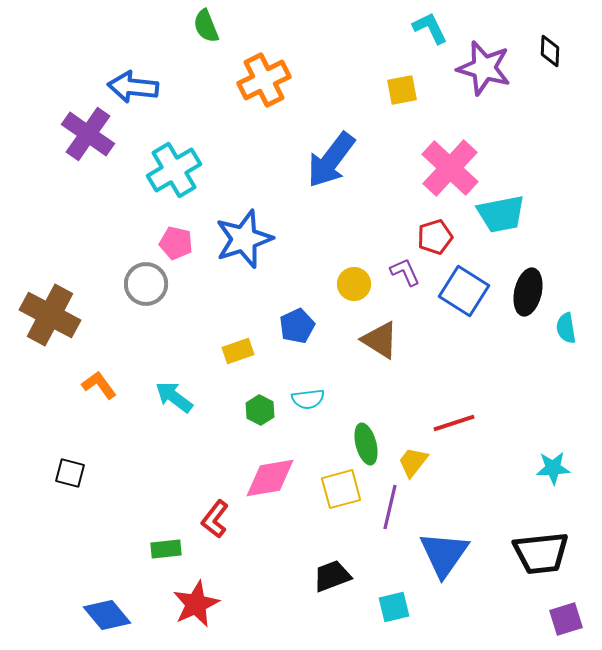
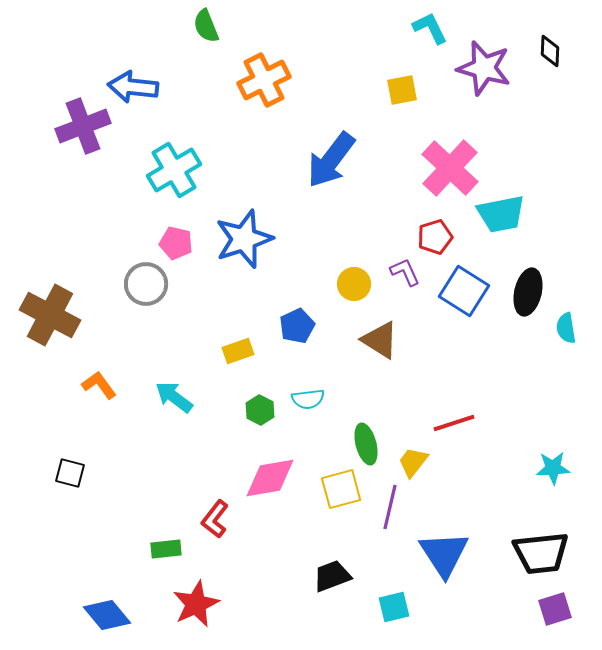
purple cross at (88, 134): moved 5 px left, 8 px up; rotated 34 degrees clockwise
blue triangle at (444, 554): rotated 8 degrees counterclockwise
purple square at (566, 619): moved 11 px left, 10 px up
